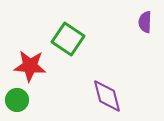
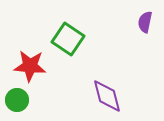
purple semicircle: rotated 10 degrees clockwise
